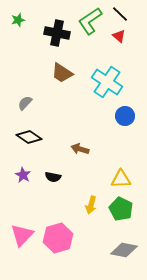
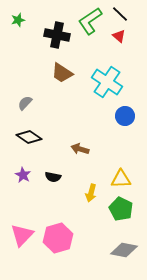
black cross: moved 2 px down
yellow arrow: moved 12 px up
